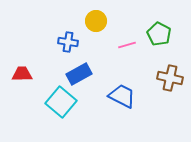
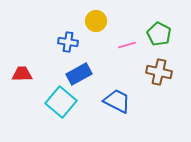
brown cross: moved 11 px left, 6 px up
blue trapezoid: moved 5 px left, 5 px down
